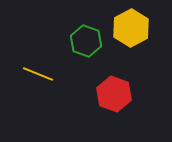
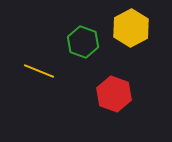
green hexagon: moved 3 px left, 1 px down
yellow line: moved 1 px right, 3 px up
